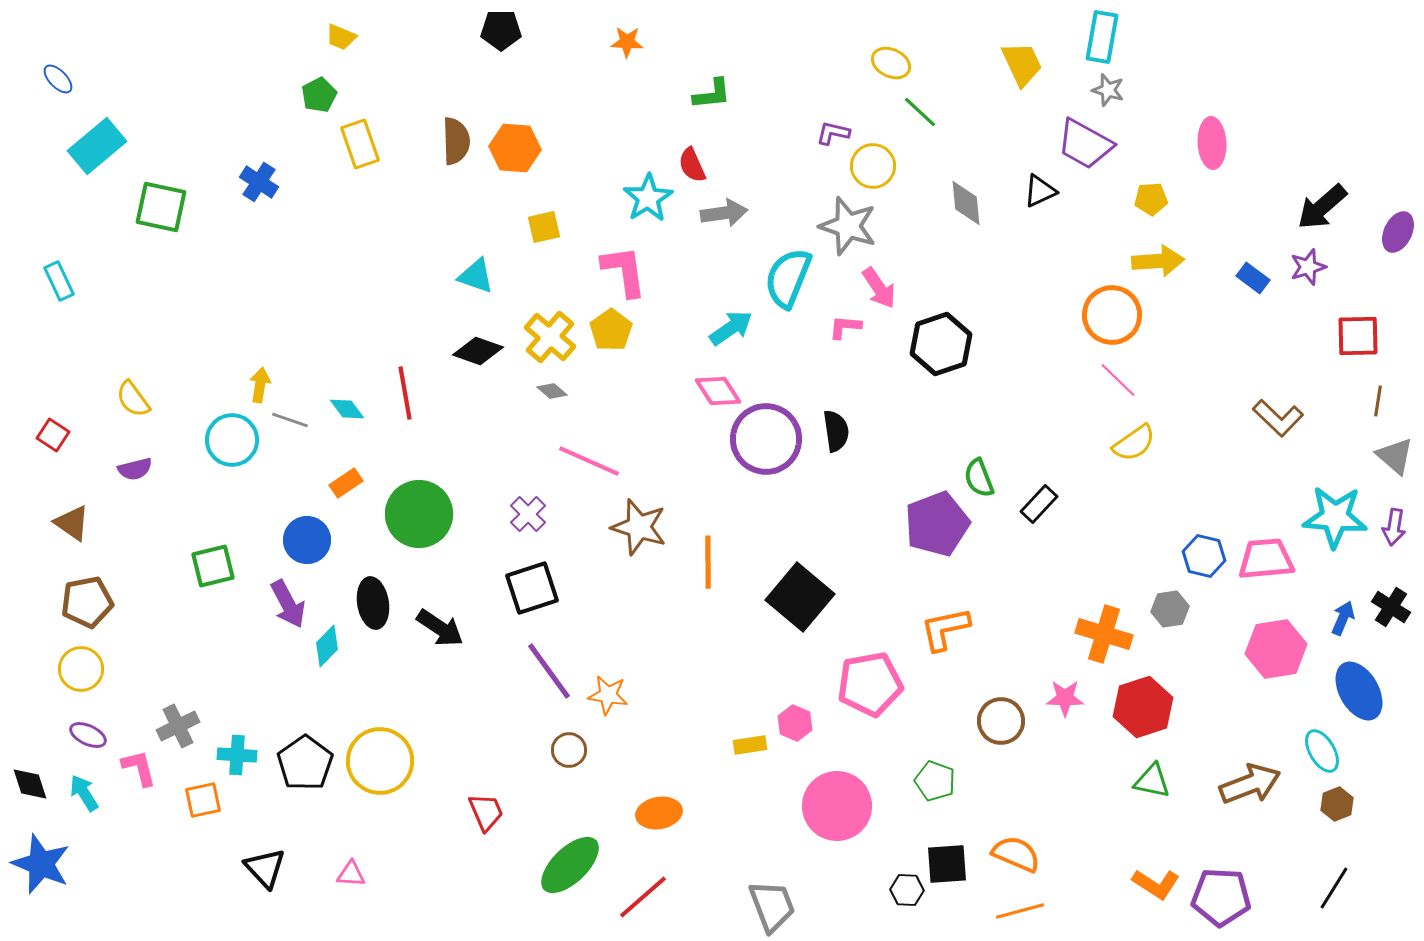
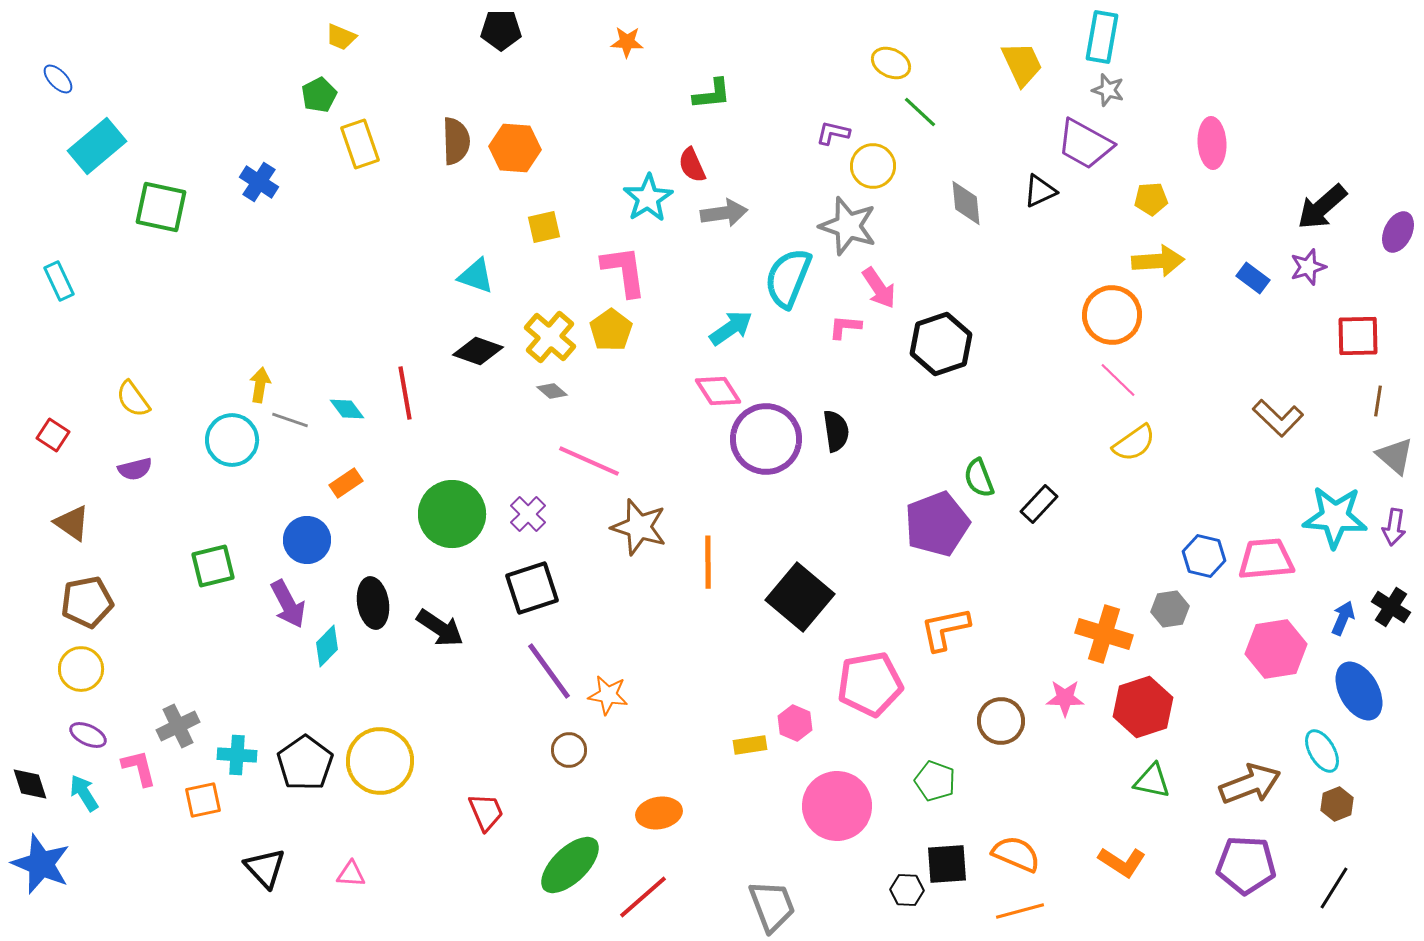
green circle at (419, 514): moved 33 px right
orange L-shape at (1156, 884): moved 34 px left, 22 px up
purple pentagon at (1221, 897): moved 25 px right, 32 px up
